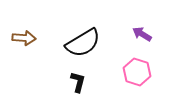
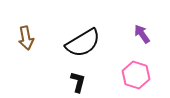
purple arrow: rotated 24 degrees clockwise
brown arrow: moved 2 px right; rotated 75 degrees clockwise
pink hexagon: moved 1 px left, 3 px down
